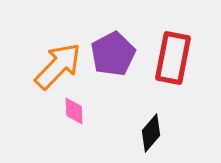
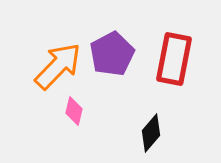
purple pentagon: moved 1 px left
red rectangle: moved 1 px right, 1 px down
pink diamond: rotated 16 degrees clockwise
